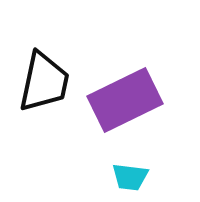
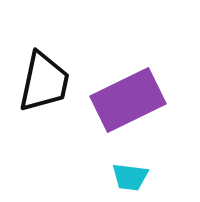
purple rectangle: moved 3 px right
